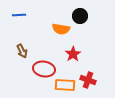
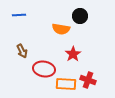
orange rectangle: moved 1 px right, 1 px up
